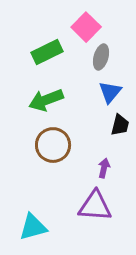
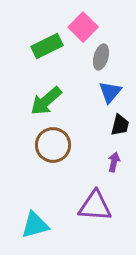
pink square: moved 3 px left
green rectangle: moved 6 px up
green arrow: moved 1 px down; rotated 20 degrees counterclockwise
purple arrow: moved 10 px right, 6 px up
cyan triangle: moved 2 px right, 2 px up
